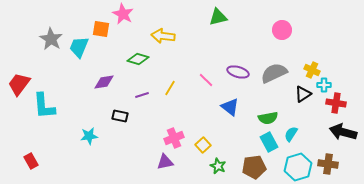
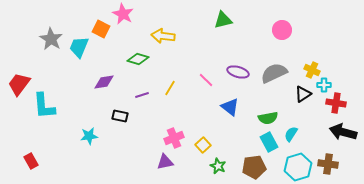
green triangle: moved 5 px right, 3 px down
orange square: rotated 18 degrees clockwise
